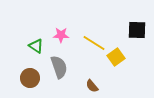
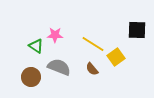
pink star: moved 6 px left
yellow line: moved 1 px left, 1 px down
gray semicircle: rotated 50 degrees counterclockwise
brown circle: moved 1 px right, 1 px up
brown semicircle: moved 17 px up
